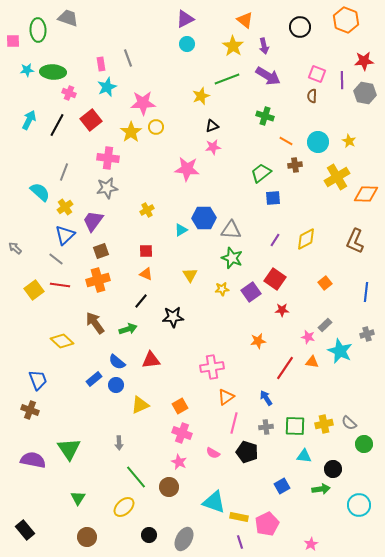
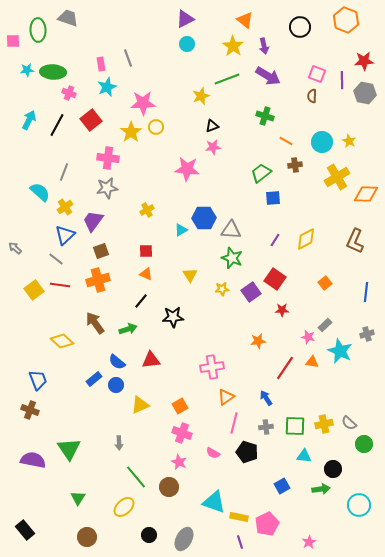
cyan circle at (318, 142): moved 4 px right
pink star at (311, 544): moved 2 px left, 2 px up
